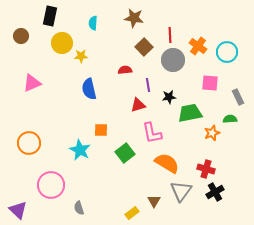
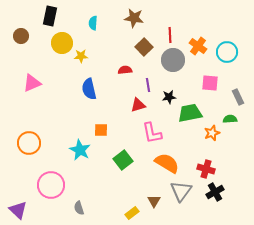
green square: moved 2 px left, 7 px down
